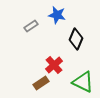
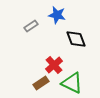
black diamond: rotated 45 degrees counterclockwise
green triangle: moved 11 px left, 1 px down
